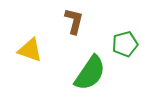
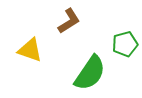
brown L-shape: moved 5 px left; rotated 44 degrees clockwise
